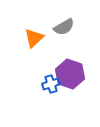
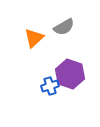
blue cross: moved 1 px left, 2 px down
